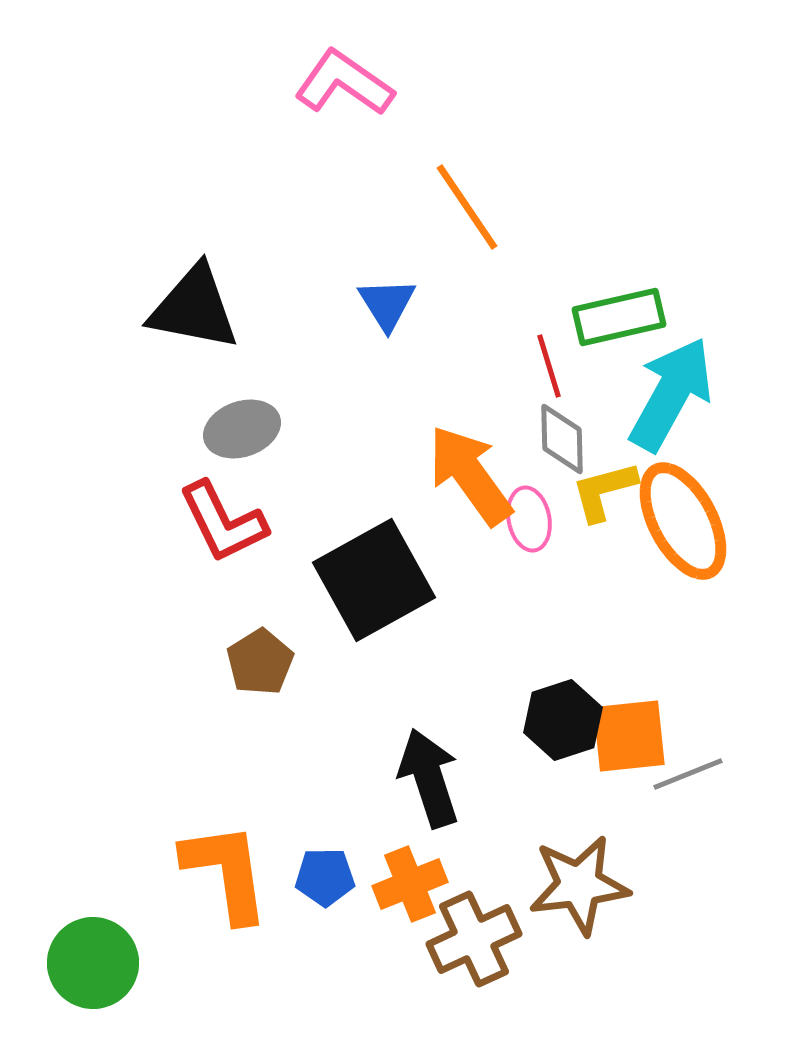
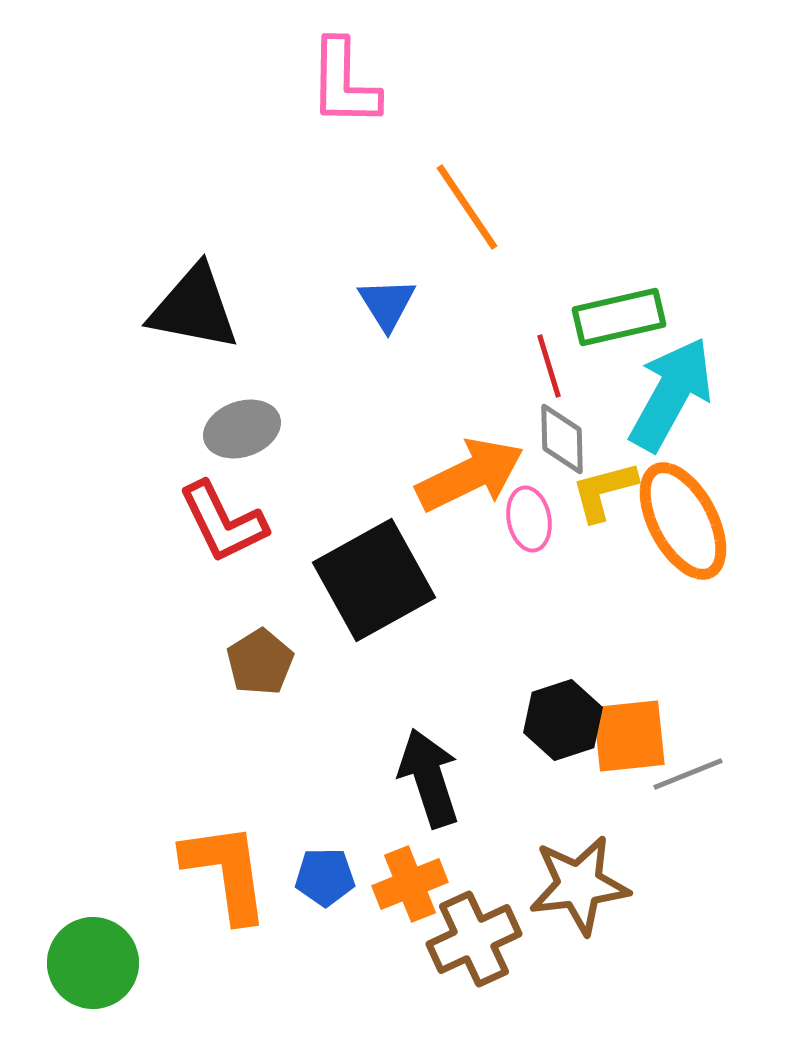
pink L-shape: rotated 124 degrees counterclockwise
orange arrow: rotated 100 degrees clockwise
